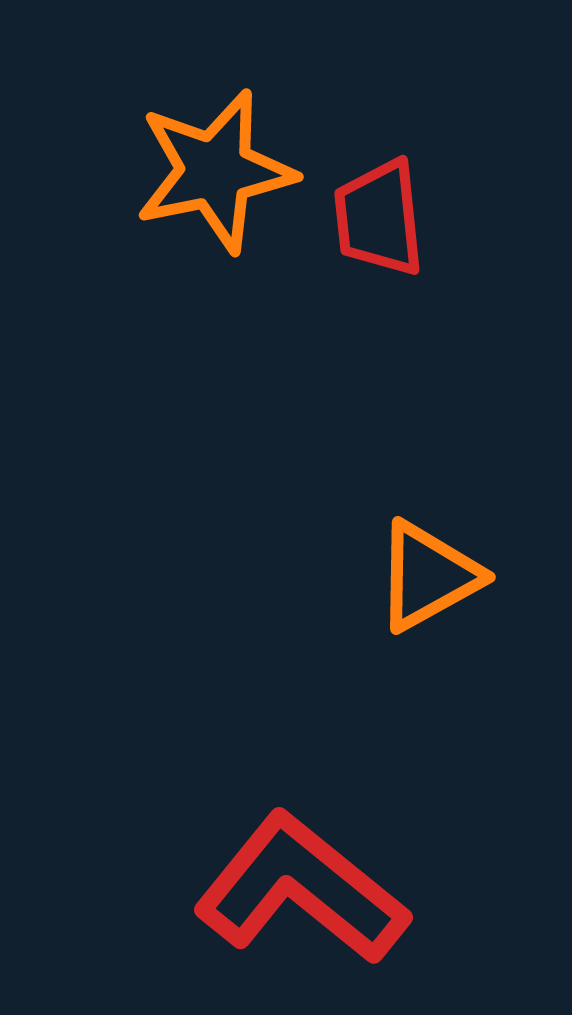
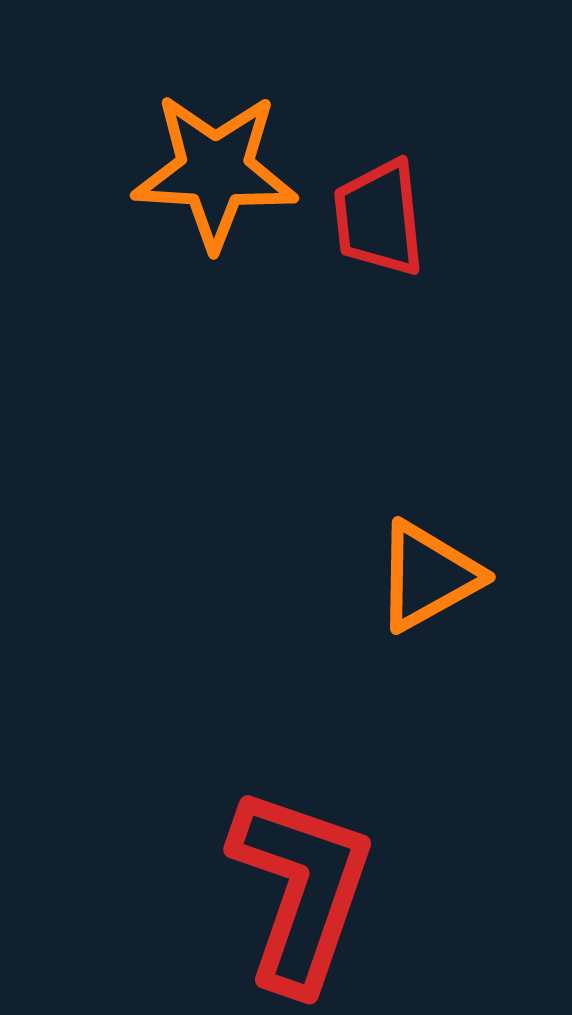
orange star: rotated 15 degrees clockwise
red L-shape: rotated 70 degrees clockwise
